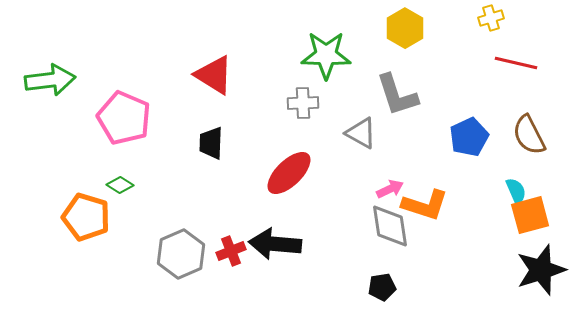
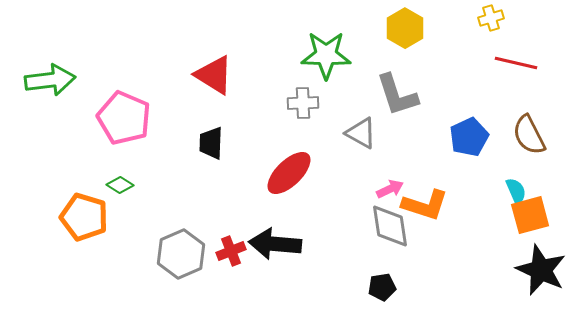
orange pentagon: moved 2 px left
black star: rotated 30 degrees counterclockwise
